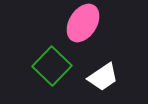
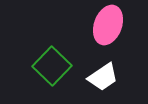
pink ellipse: moved 25 px right, 2 px down; rotated 12 degrees counterclockwise
